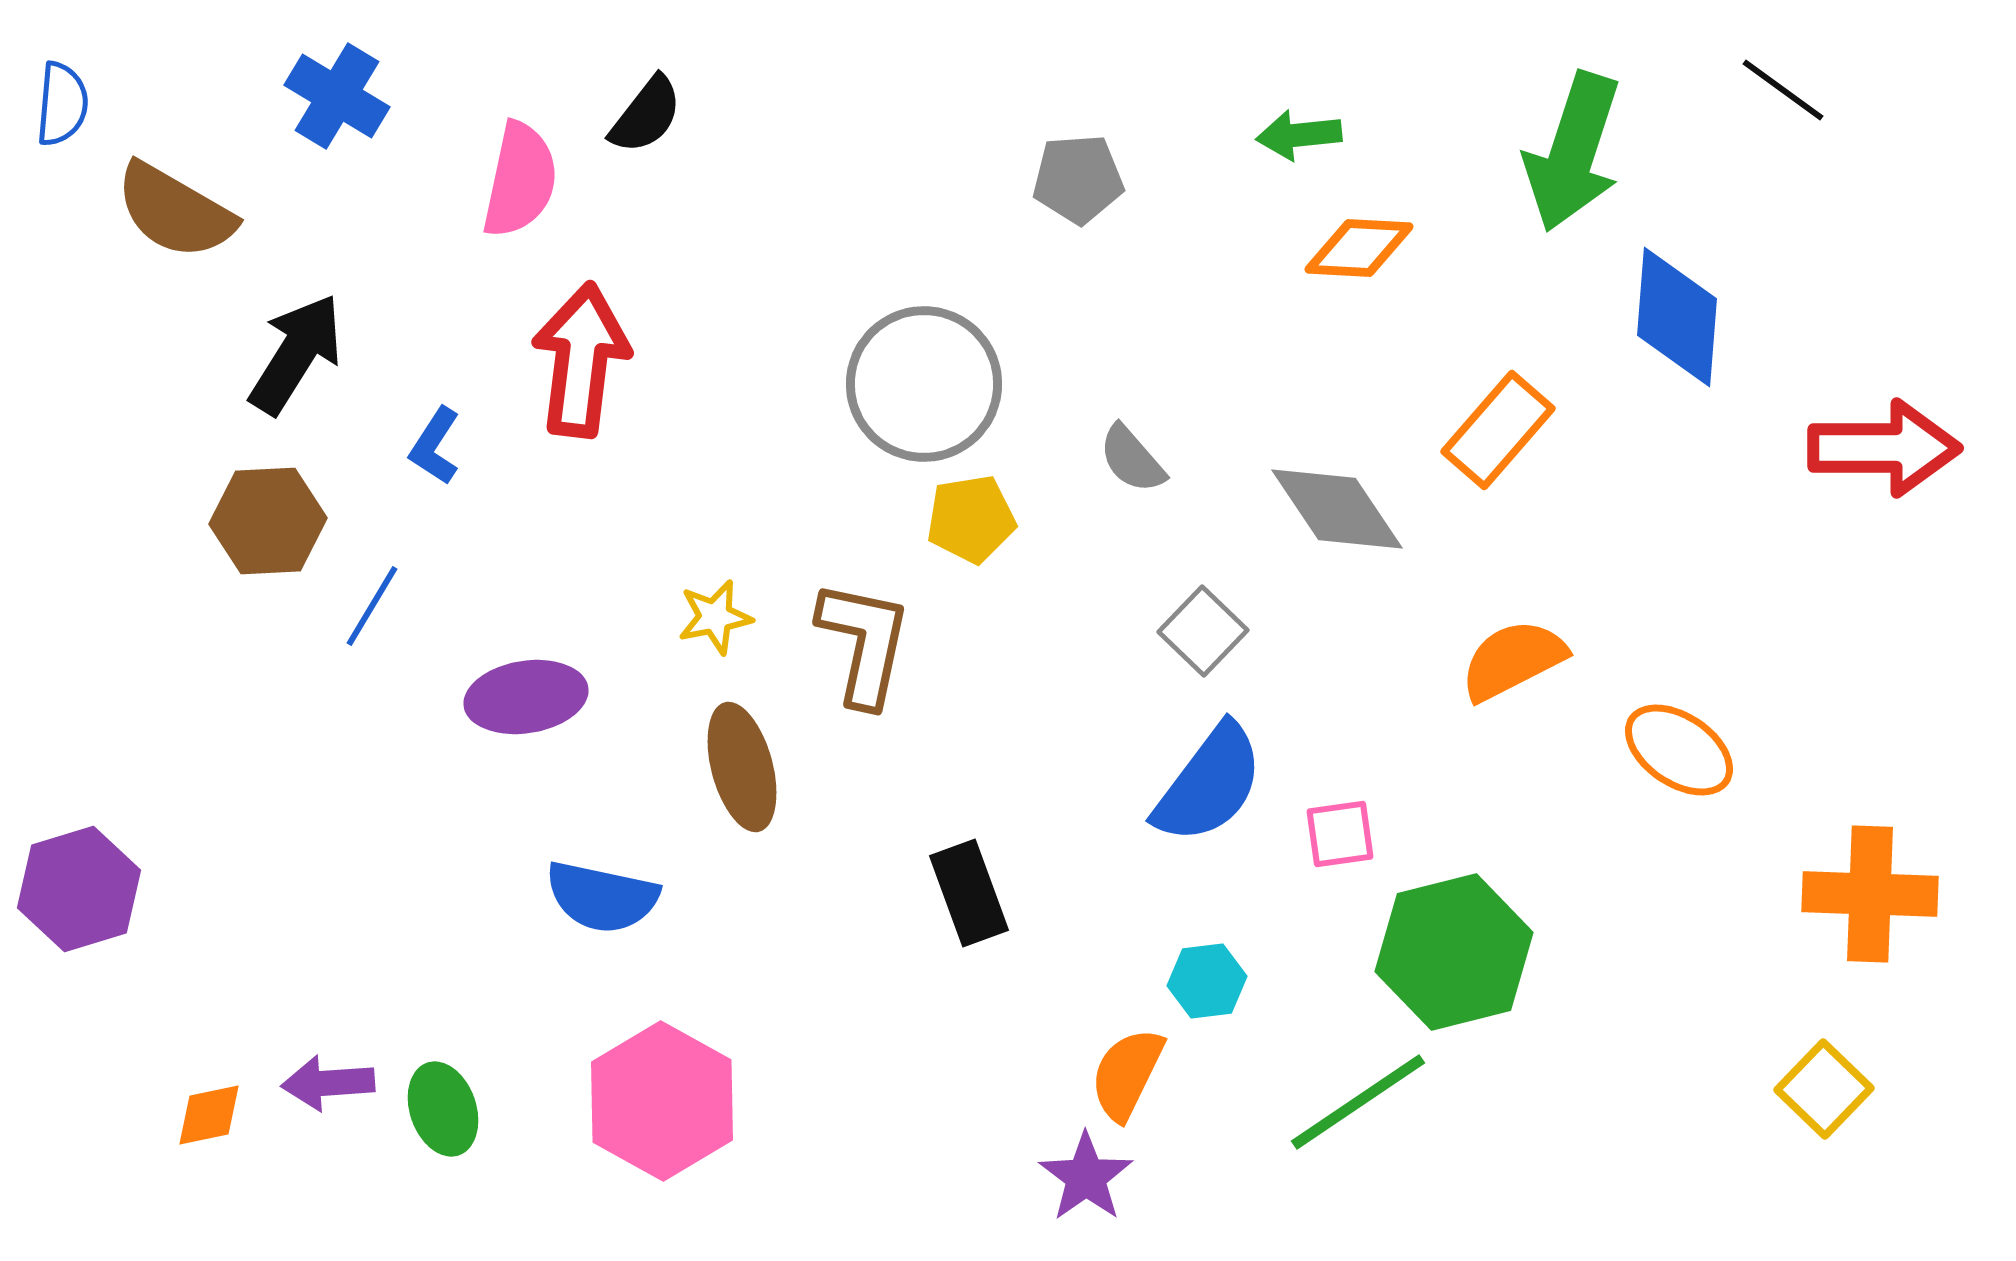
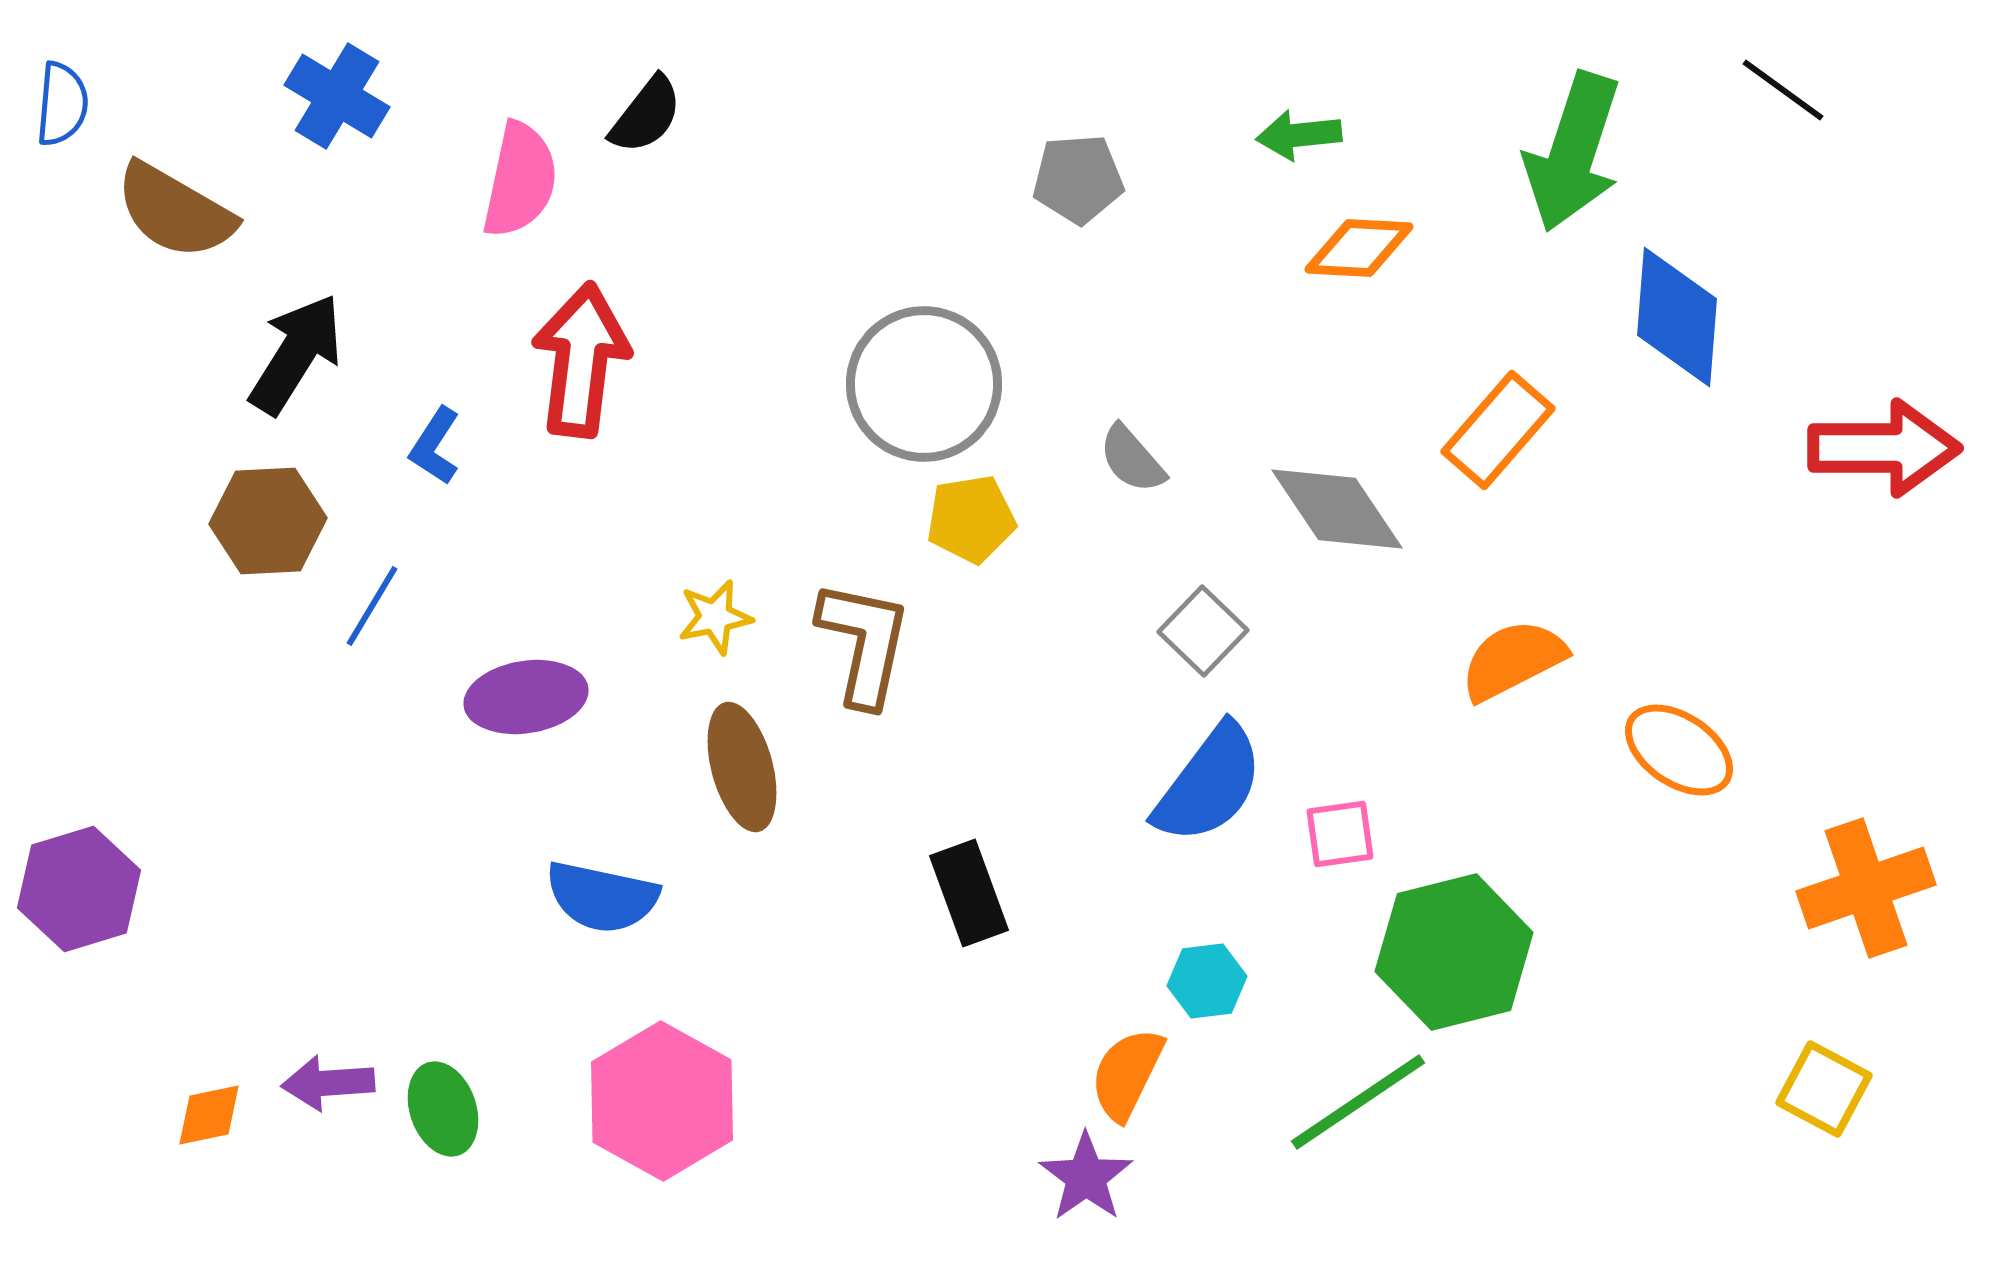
orange cross at (1870, 894): moved 4 px left, 6 px up; rotated 21 degrees counterclockwise
yellow square at (1824, 1089): rotated 16 degrees counterclockwise
